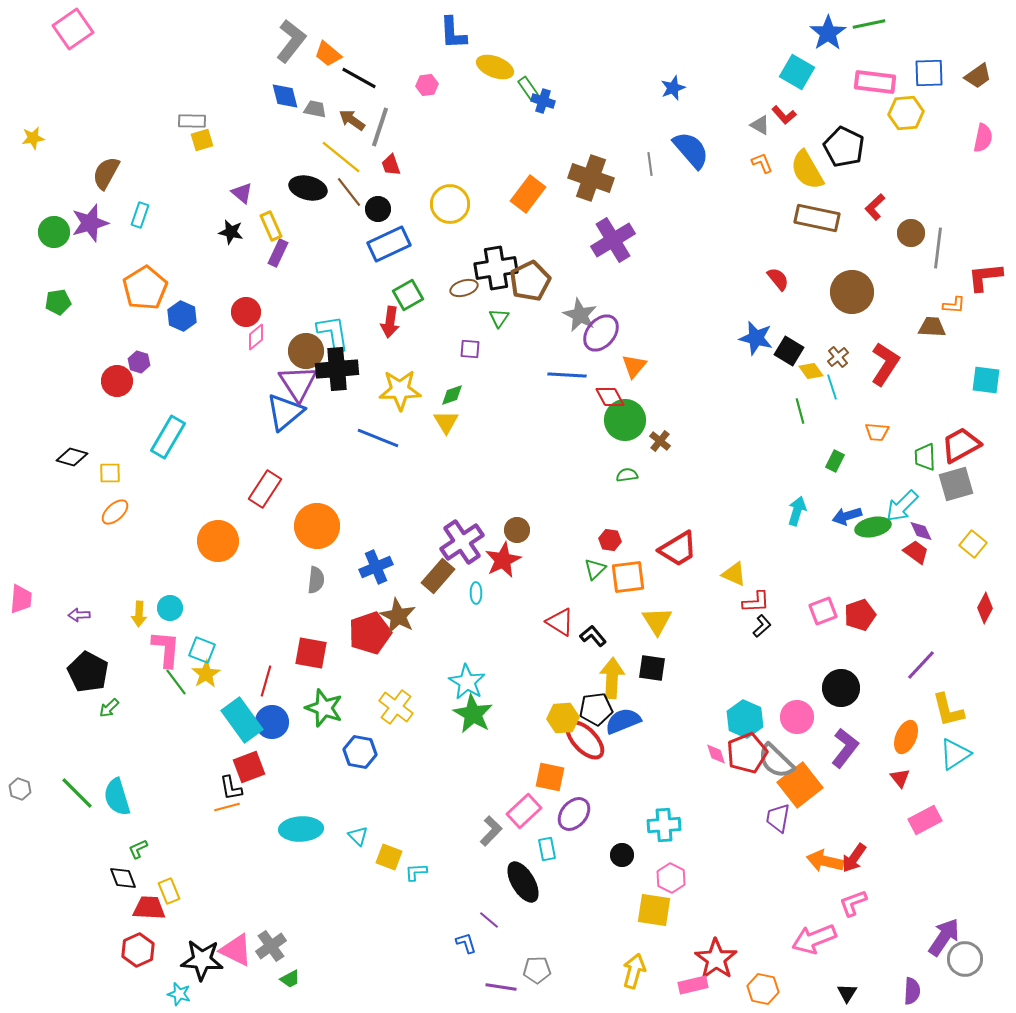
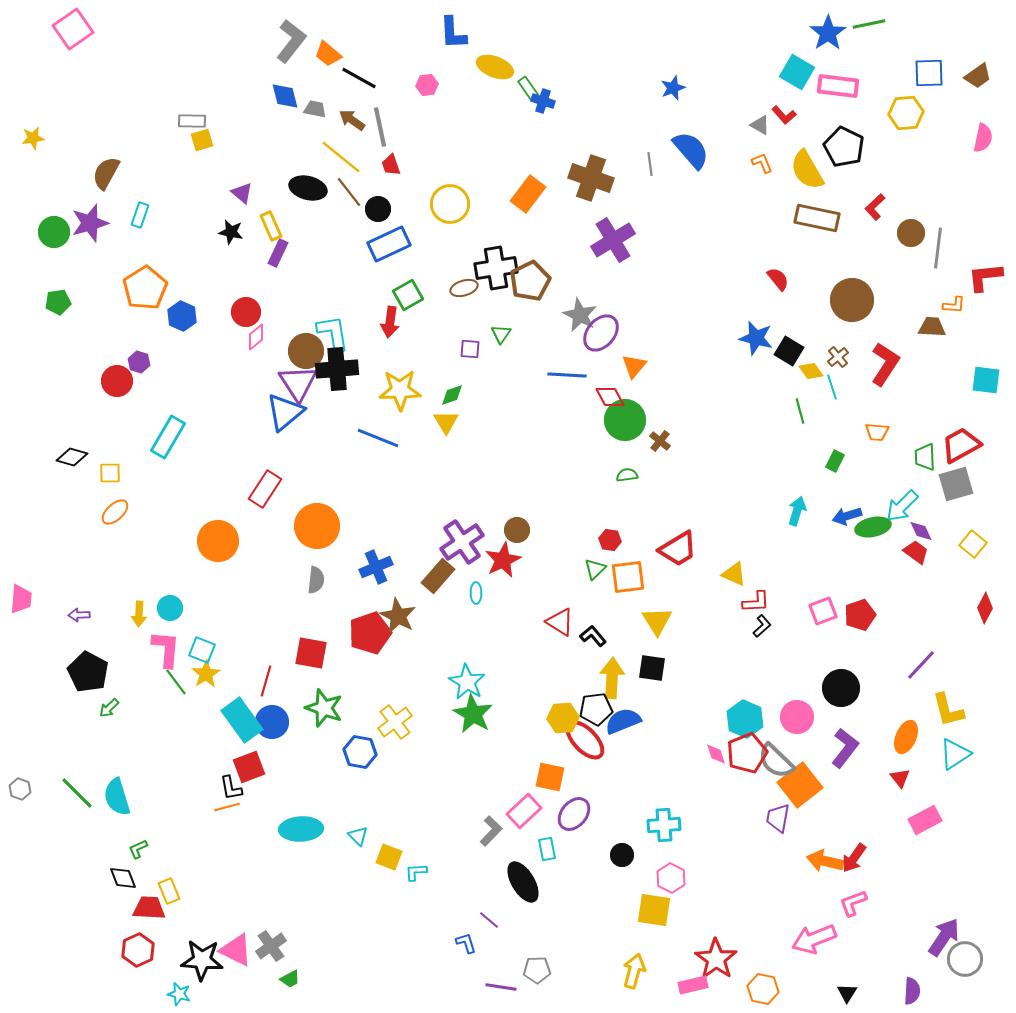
pink rectangle at (875, 82): moved 37 px left, 4 px down
gray line at (380, 127): rotated 30 degrees counterclockwise
brown circle at (852, 292): moved 8 px down
green triangle at (499, 318): moved 2 px right, 16 px down
yellow cross at (396, 707): moved 1 px left, 15 px down; rotated 16 degrees clockwise
